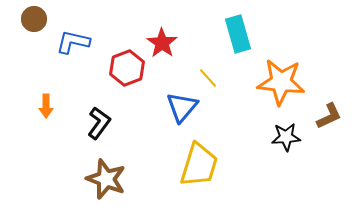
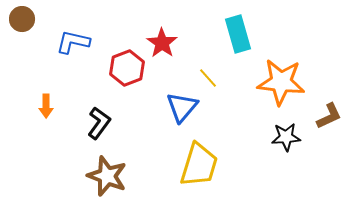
brown circle: moved 12 px left
brown star: moved 1 px right, 3 px up
